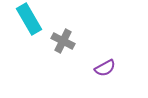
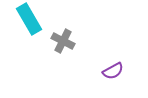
purple semicircle: moved 8 px right, 3 px down
